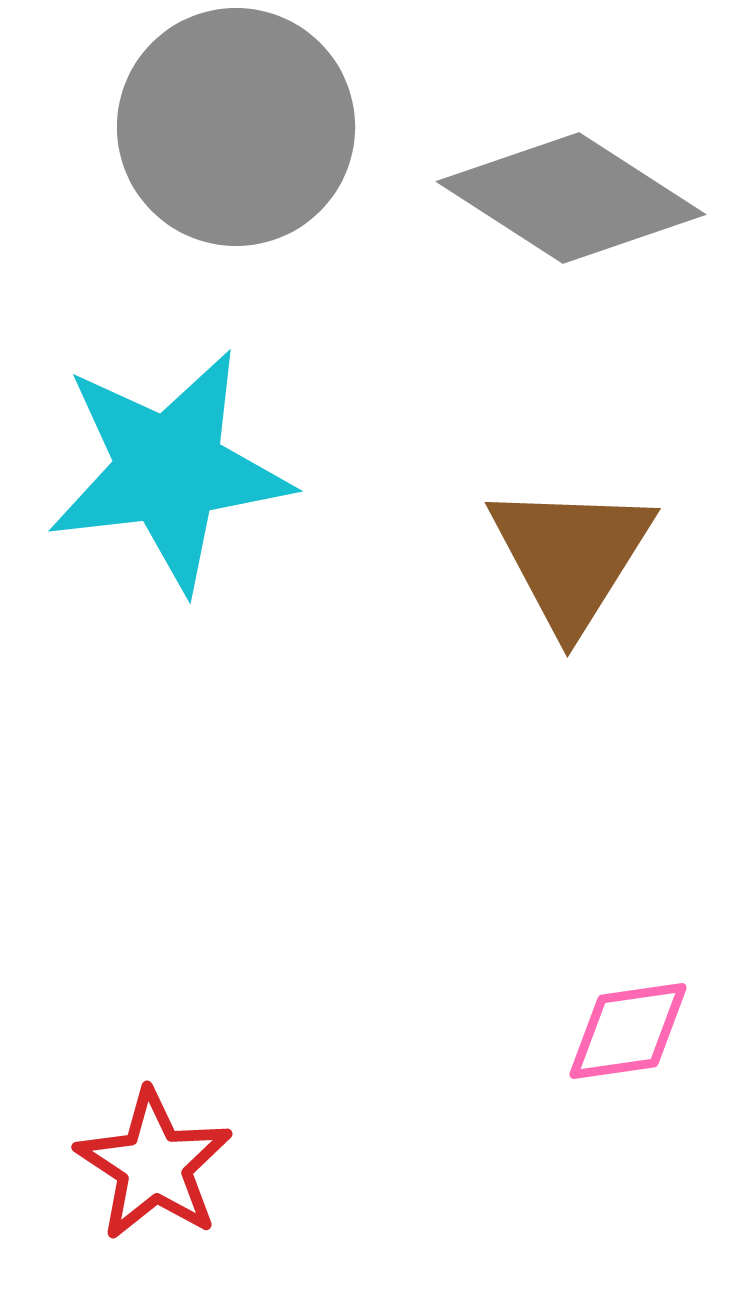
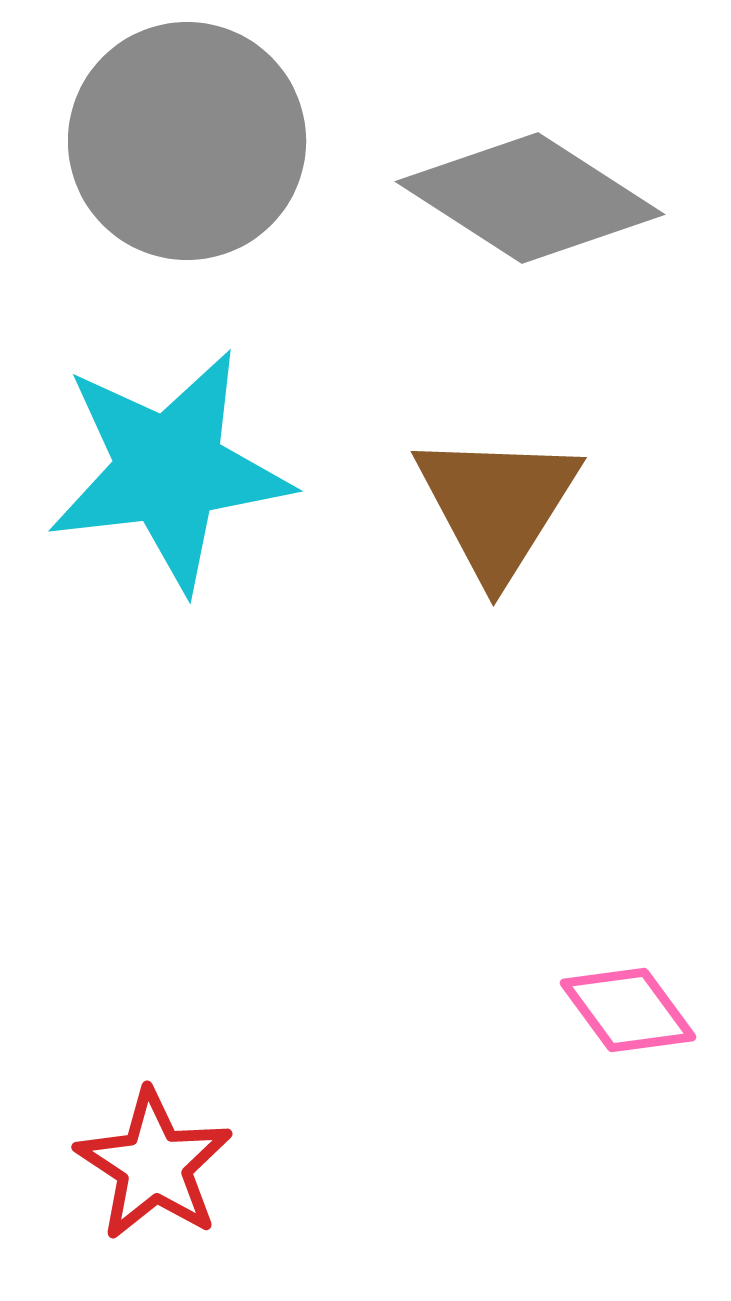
gray circle: moved 49 px left, 14 px down
gray diamond: moved 41 px left
brown triangle: moved 74 px left, 51 px up
pink diamond: moved 21 px up; rotated 62 degrees clockwise
